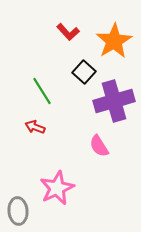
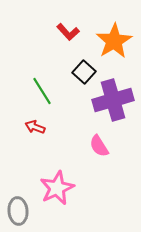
purple cross: moved 1 px left, 1 px up
